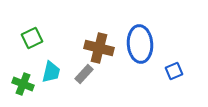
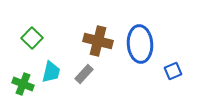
green square: rotated 20 degrees counterclockwise
brown cross: moved 1 px left, 7 px up
blue square: moved 1 px left
